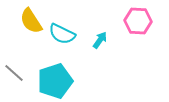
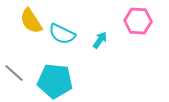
cyan pentagon: rotated 24 degrees clockwise
